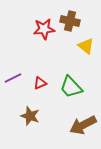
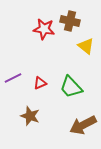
red star: rotated 15 degrees clockwise
